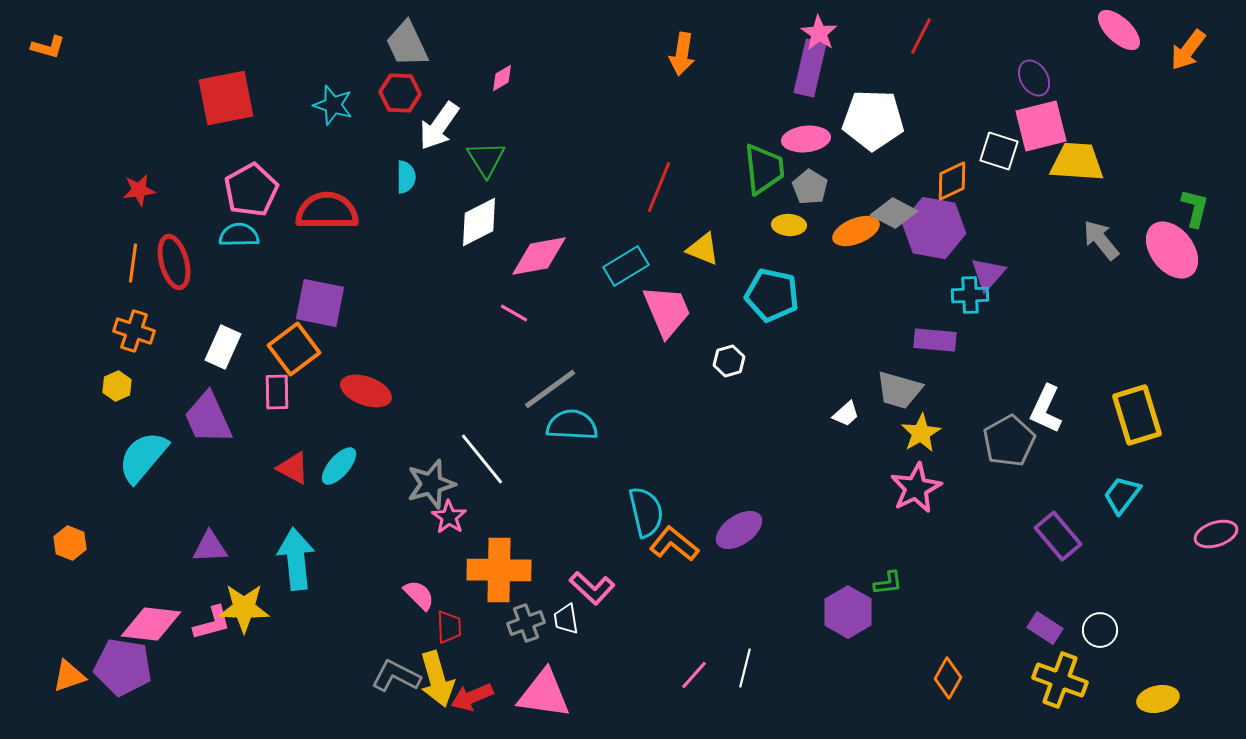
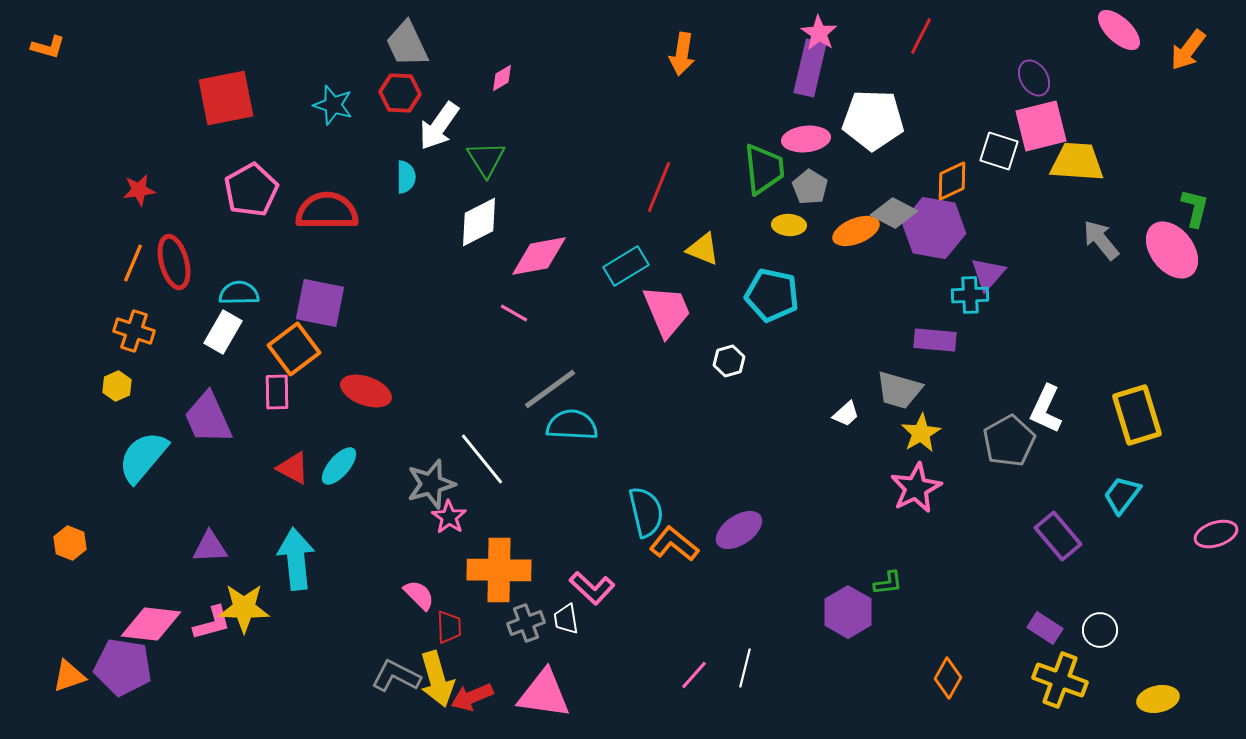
cyan semicircle at (239, 235): moved 58 px down
orange line at (133, 263): rotated 15 degrees clockwise
white rectangle at (223, 347): moved 15 px up; rotated 6 degrees clockwise
